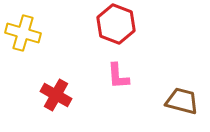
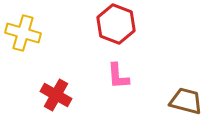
brown trapezoid: moved 4 px right
